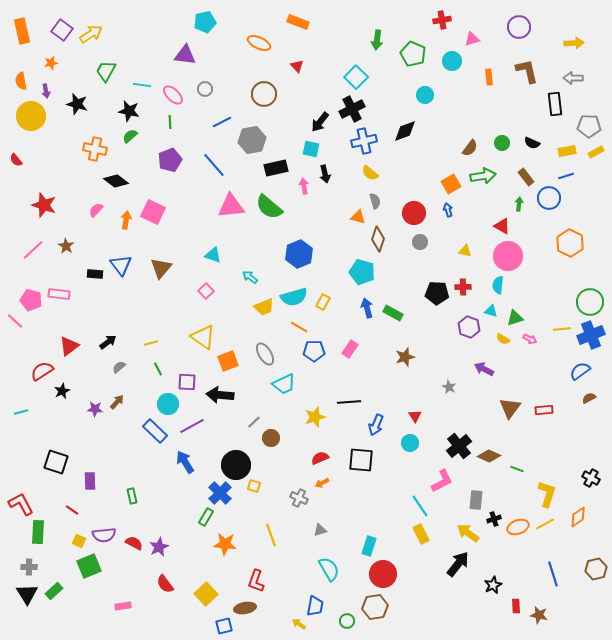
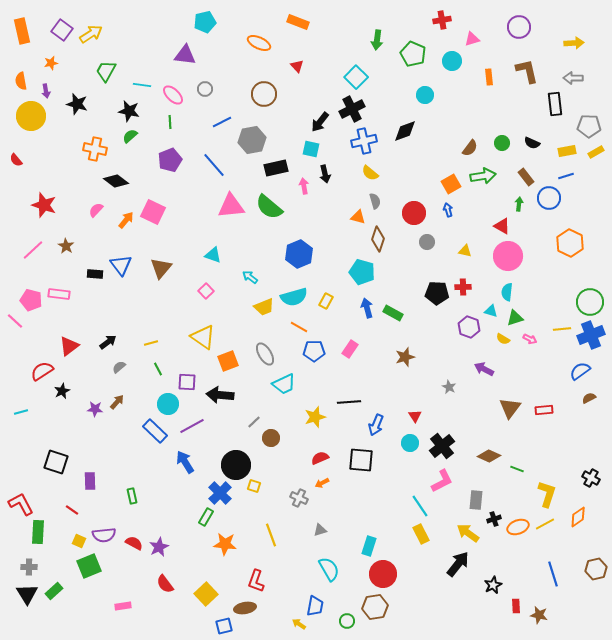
orange arrow at (126, 220): rotated 30 degrees clockwise
gray circle at (420, 242): moved 7 px right
cyan semicircle at (498, 285): moved 9 px right, 7 px down
yellow rectangle at (323, 302): moved 3 px right, 1 px up
black cross at (459, 446): moved 17 px left
